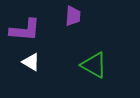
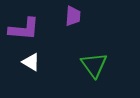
purple L-shape: moved 1 px left, 1 px up
green triangle: rotated 24 degrees clockwise
